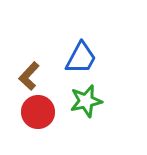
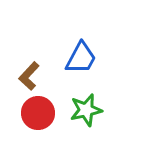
green star: moved 9 px down
red circle: moved 1 px down
